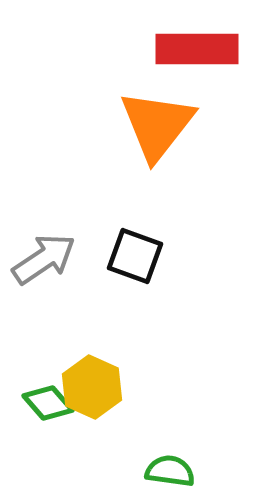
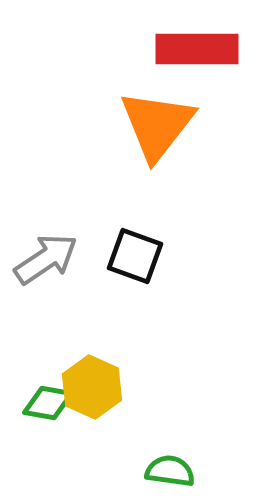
gray arrow: moved 2 px right
green diamond: rotated 39 degrees counterclockwise
